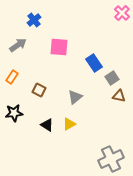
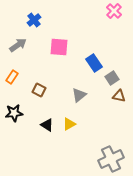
pink cross: moved 8 px left, 2 px up
gray triangle: moved 4 px right, 2 px up
